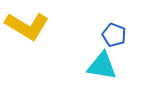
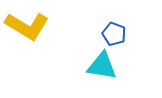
blue pentagon: moved 1 px up
